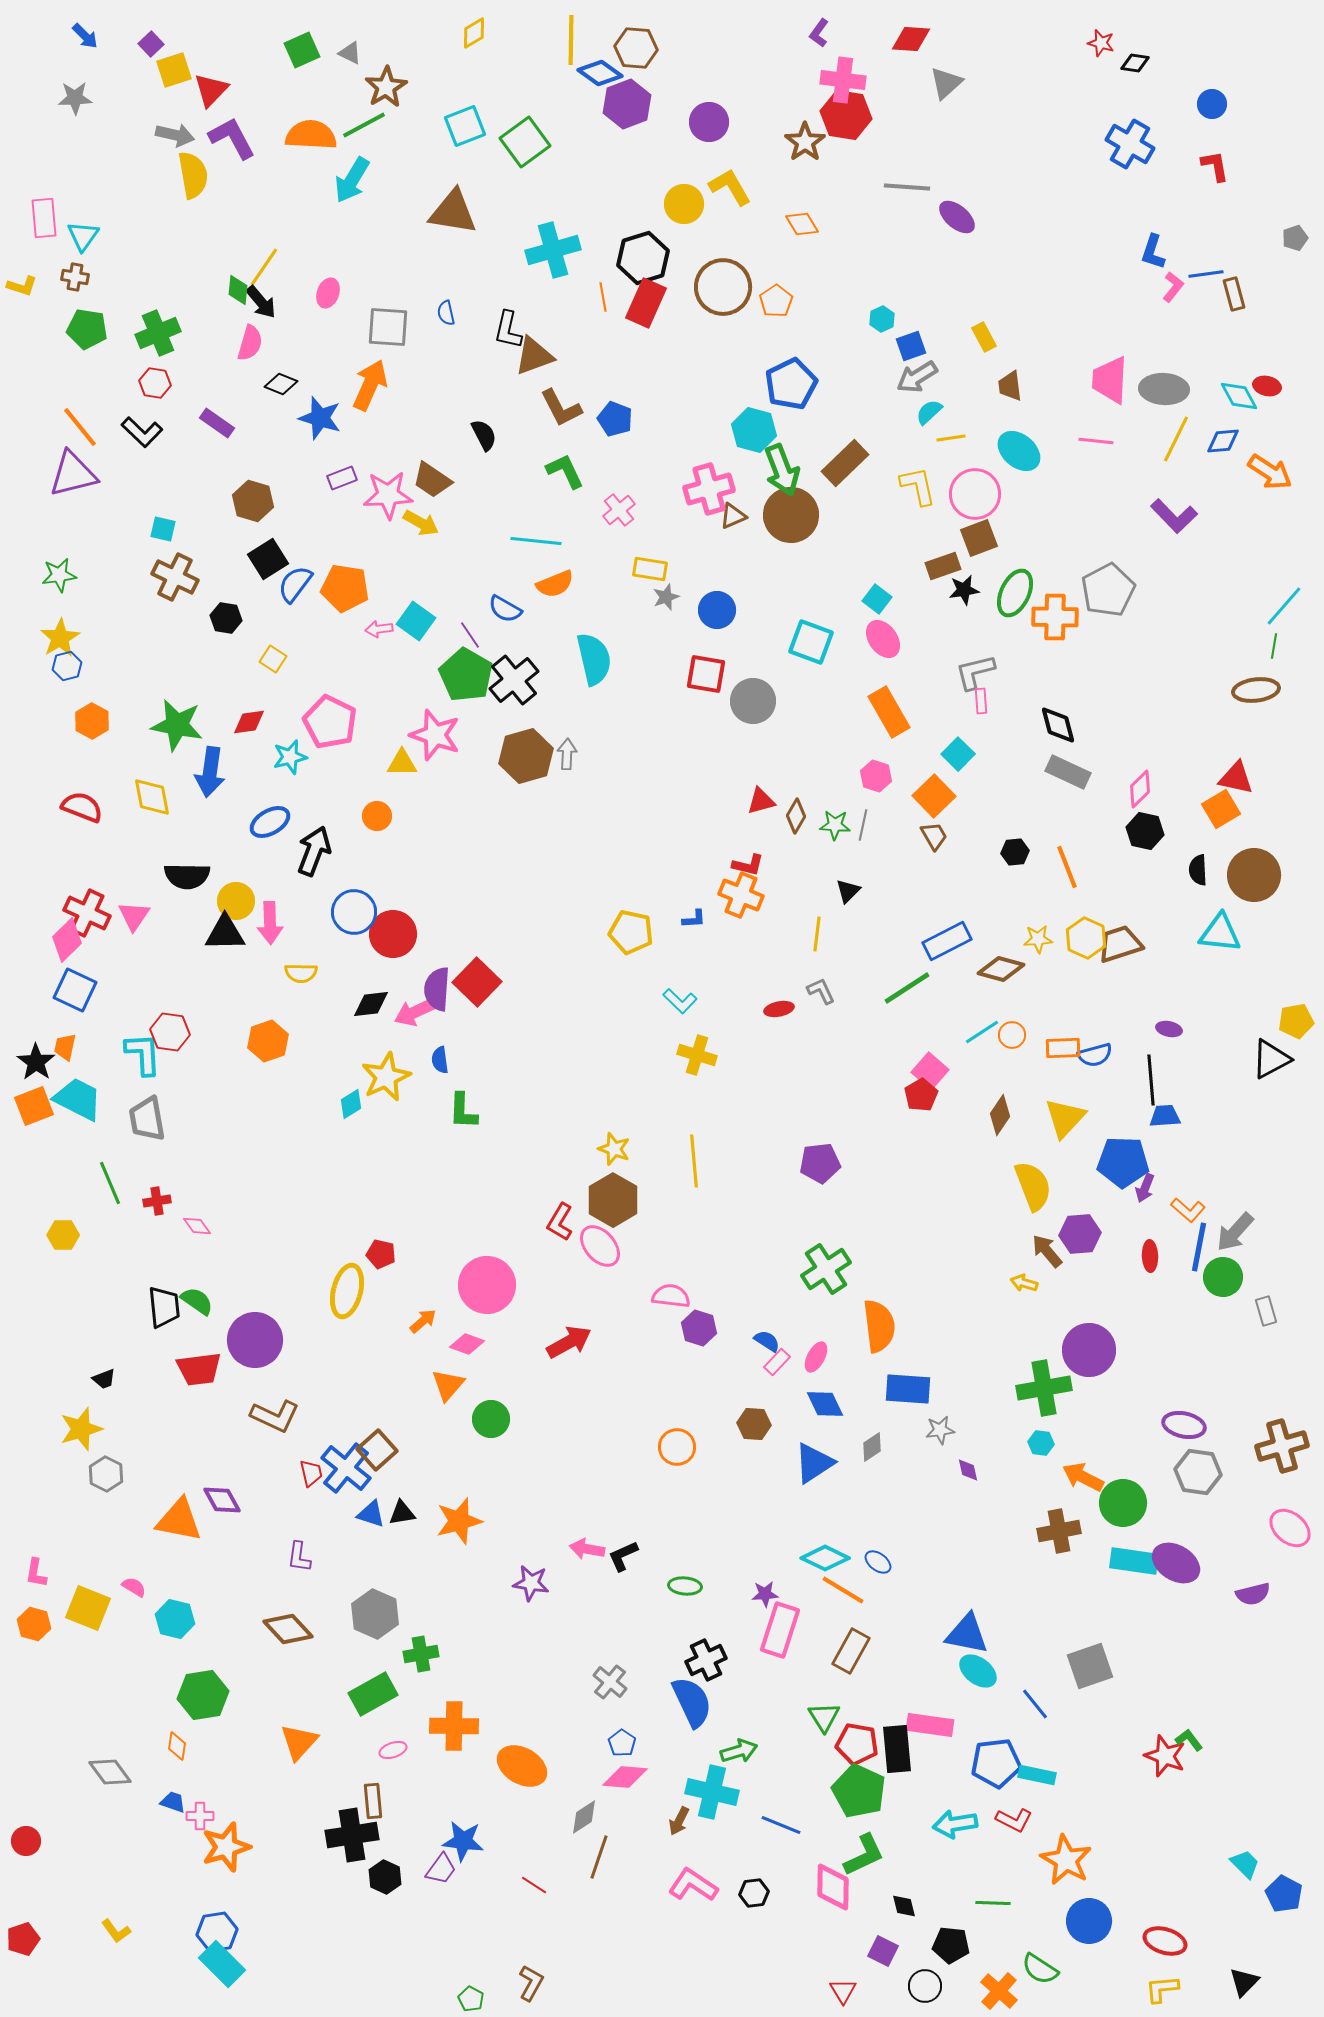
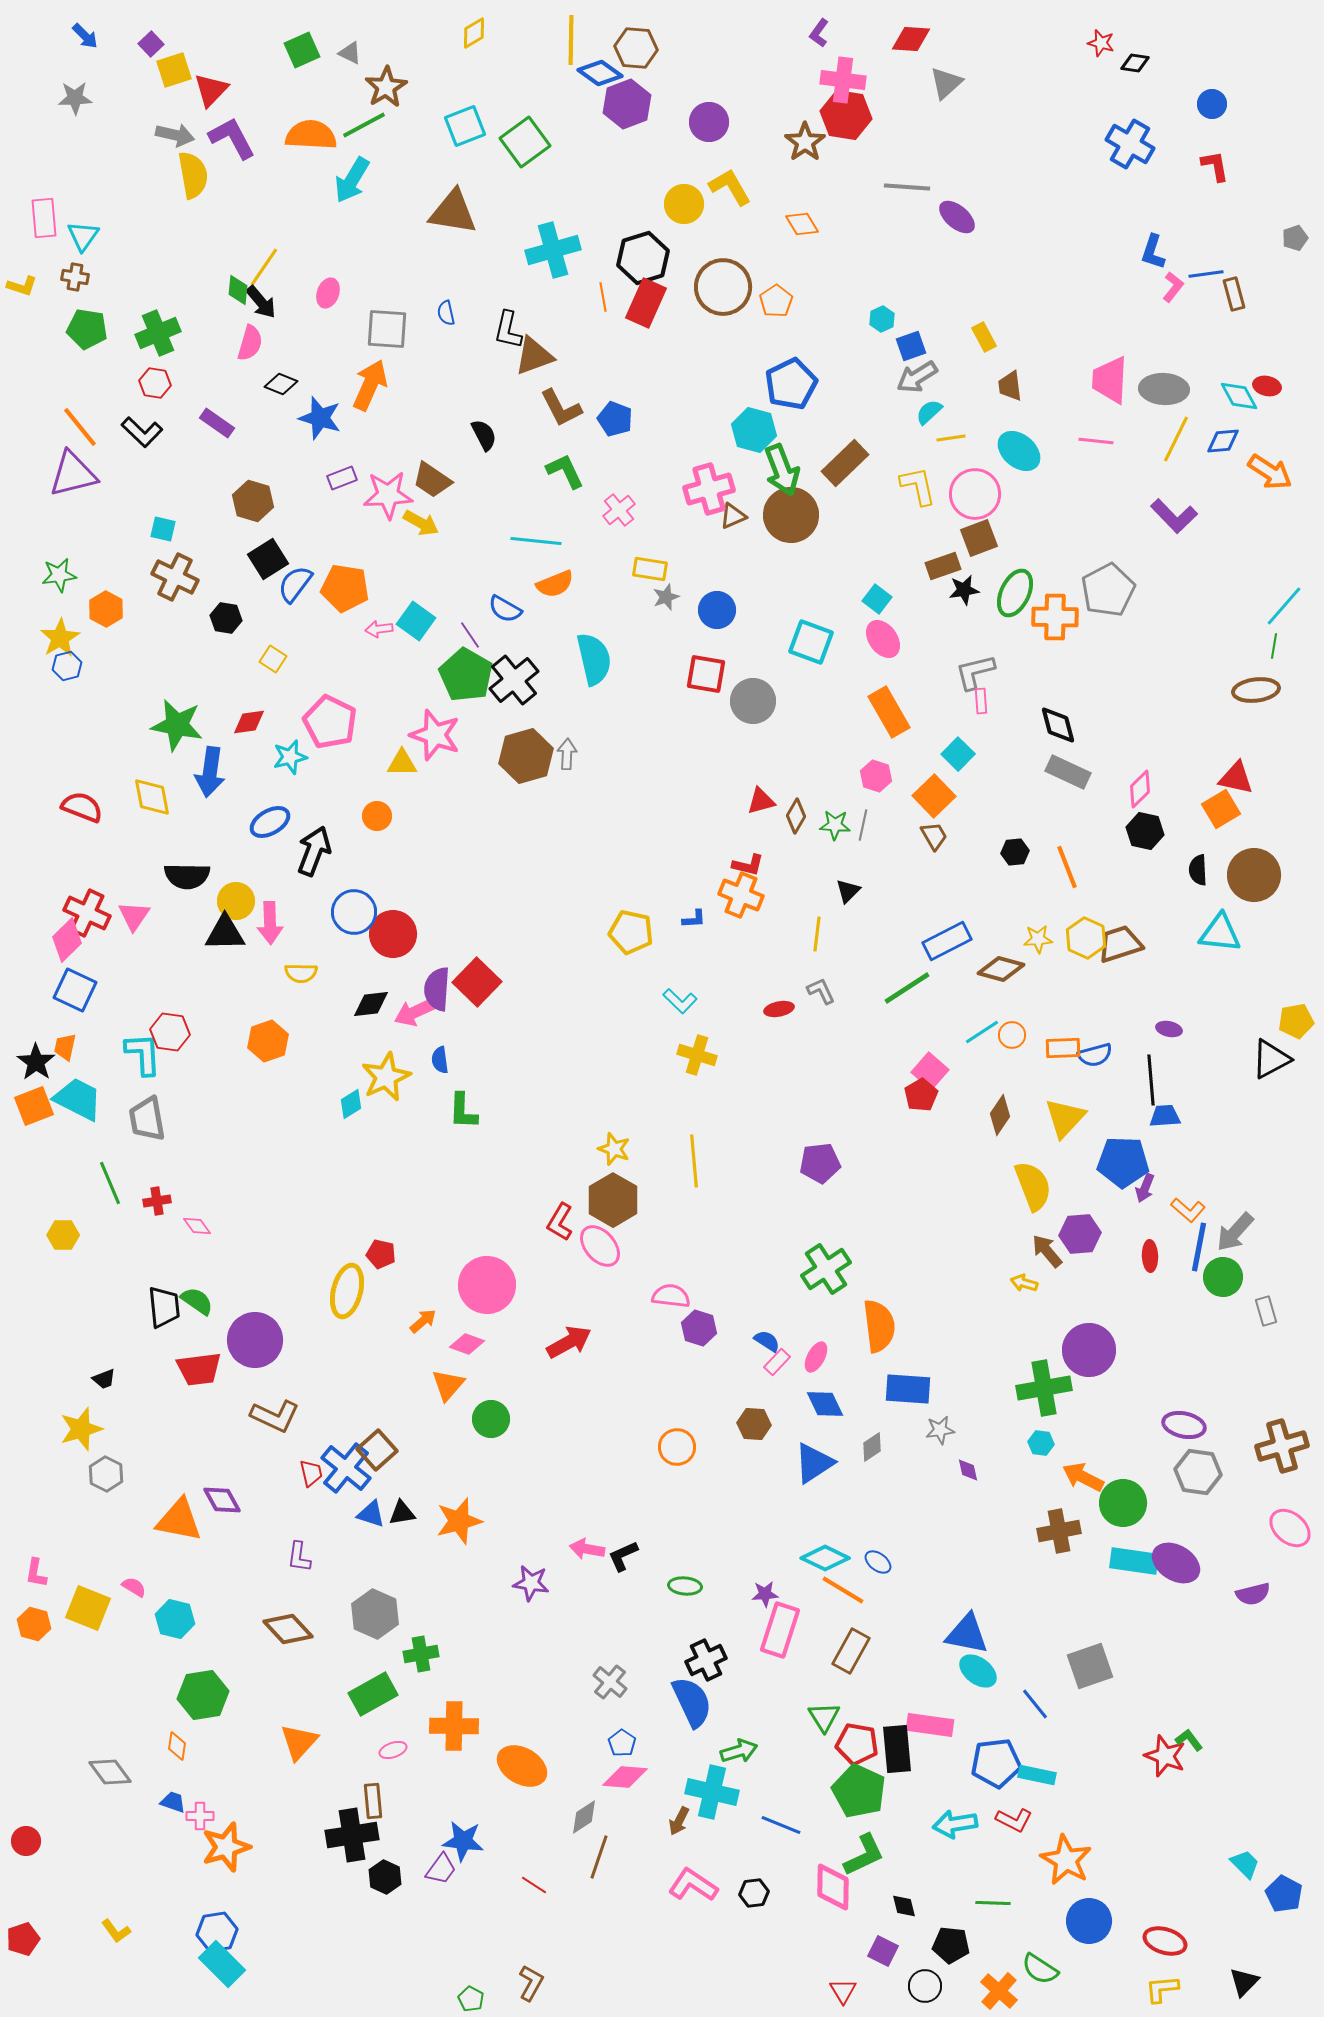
gray square at (388, 327): moved 1 px left, 2 px down
orange hexagon at (92, 721): moved 14 px right, 112 px up
